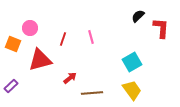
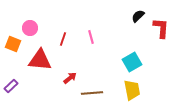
red triangle: rotated 20 degrees clockwise
yellow trapezoid: rotated 25 degrees clockwise
